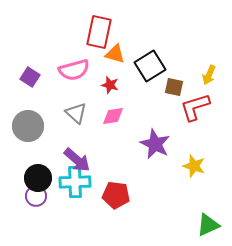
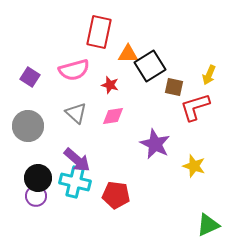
orange triangle: moved 13 px right; rotated 15 degrees counterclockwise
cyan cross: rotated 16 degrees clockwise
